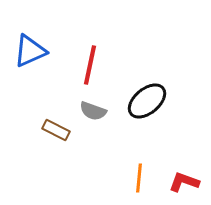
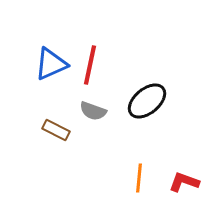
blue triangle: moved 21 px right, 13 px down
